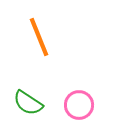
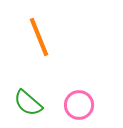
green semicircle: rotated 8 degrees clockwise
